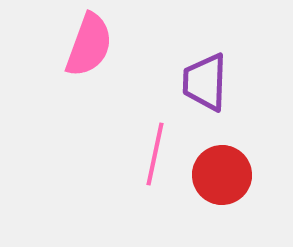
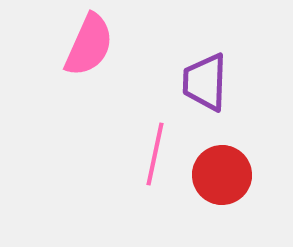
pink semicircle: rotated 4 degrees clockwise
